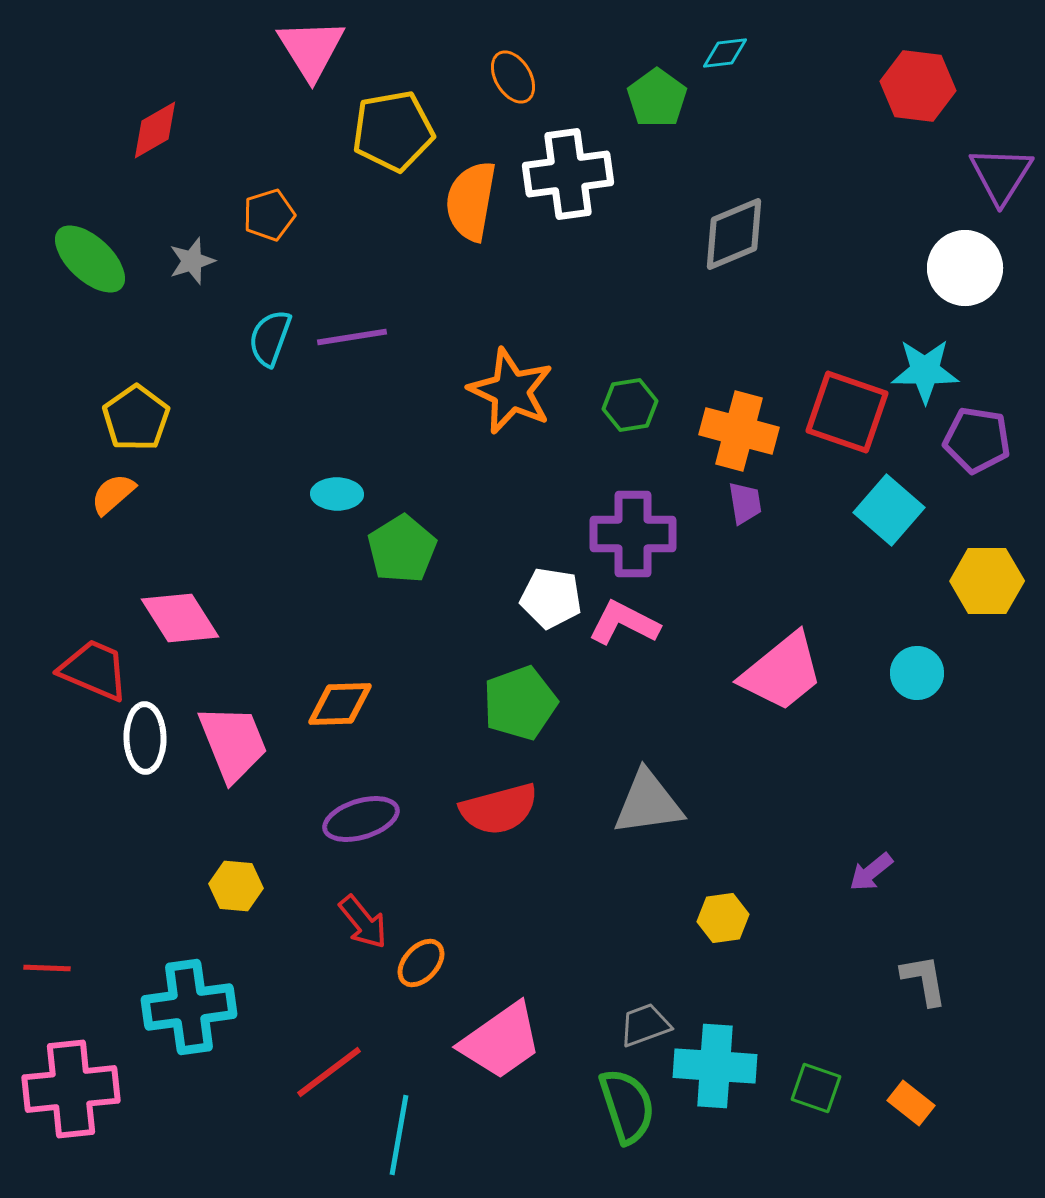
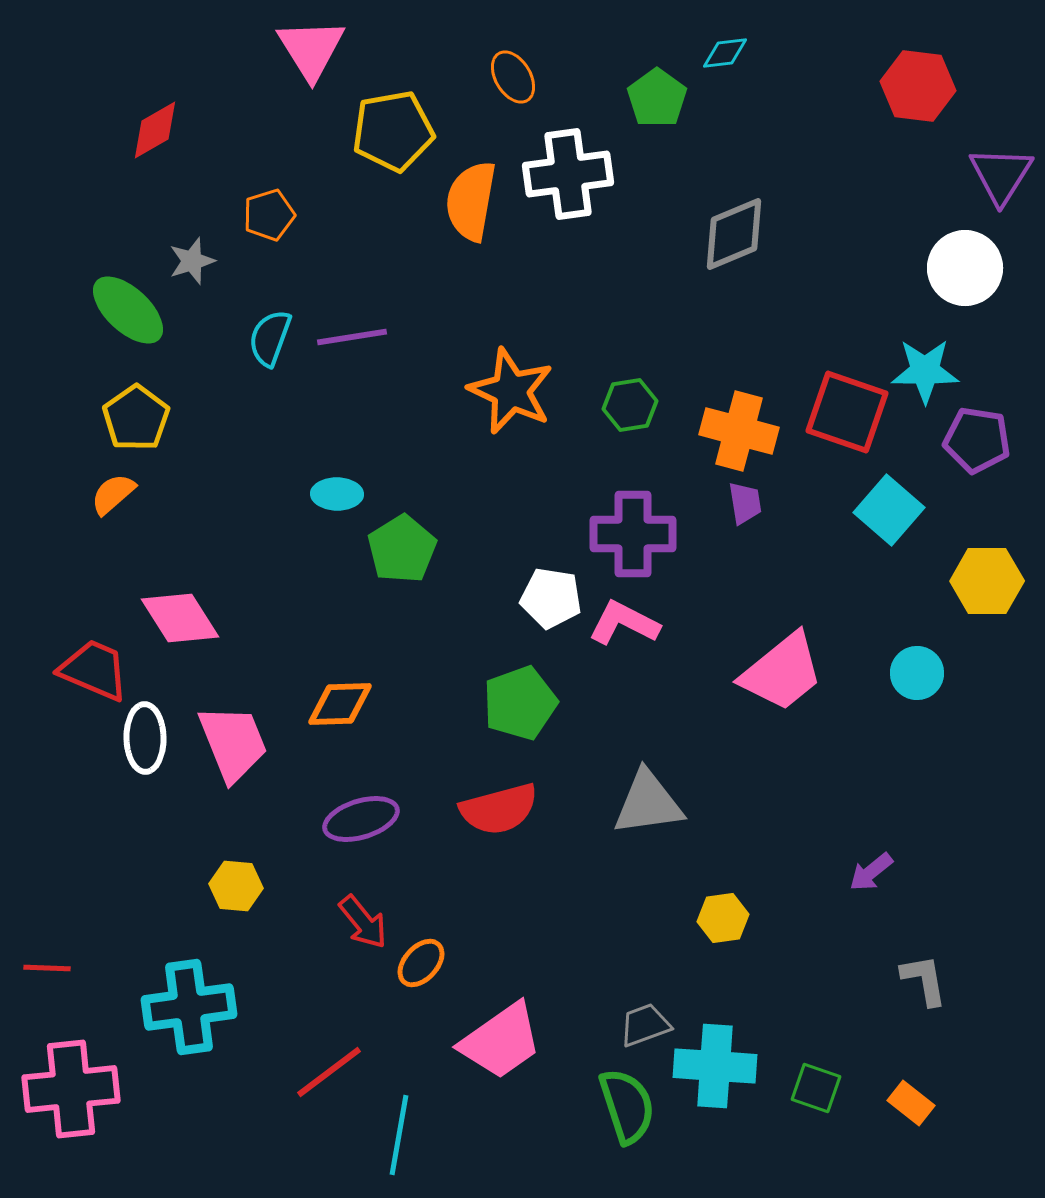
green ellipse at (90, 259): moved 38 px right, 51 px down
